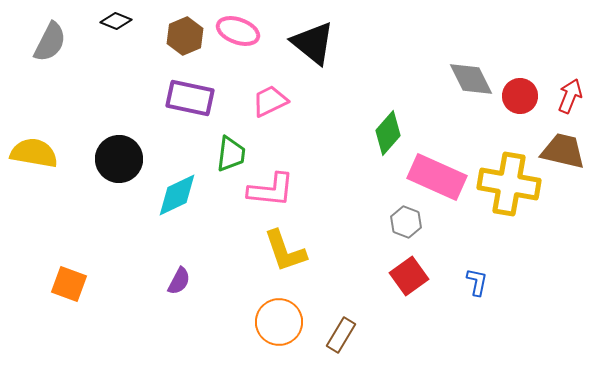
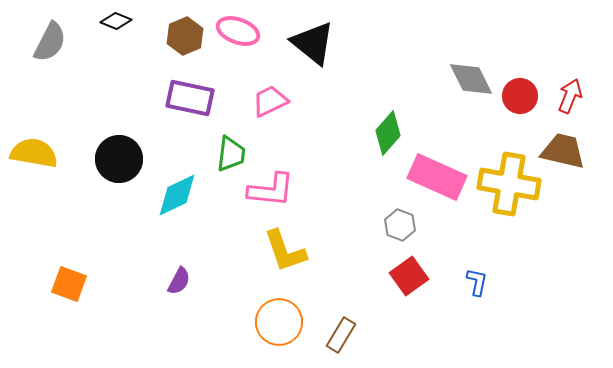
gray hexagon: moved 6 px left, 3 px down
